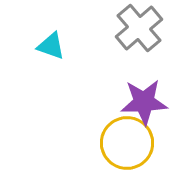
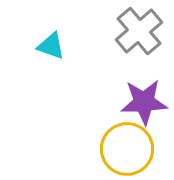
gray cross: moved 3 px down
yellow circle: moved 6 px down
